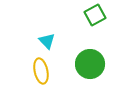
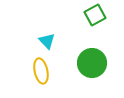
green circle: moved 2 px right, 1 px up
